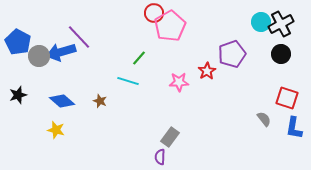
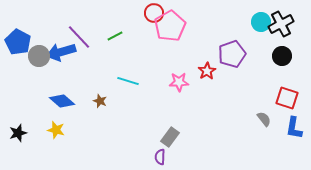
black circle: moved 1 px right, 2 px down
green line: moved 24 px left, 22 px up; rotated 21 degrees clockwise
black star: moved 38 px down
